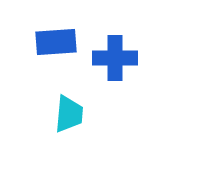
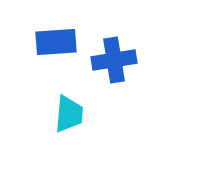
blue cross: moved 1 px left, 2 px down; rotated 9 degrees counterclockwise
